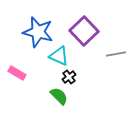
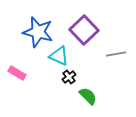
purple square: moved 1 px up
green semicircle: moved 29 px right
